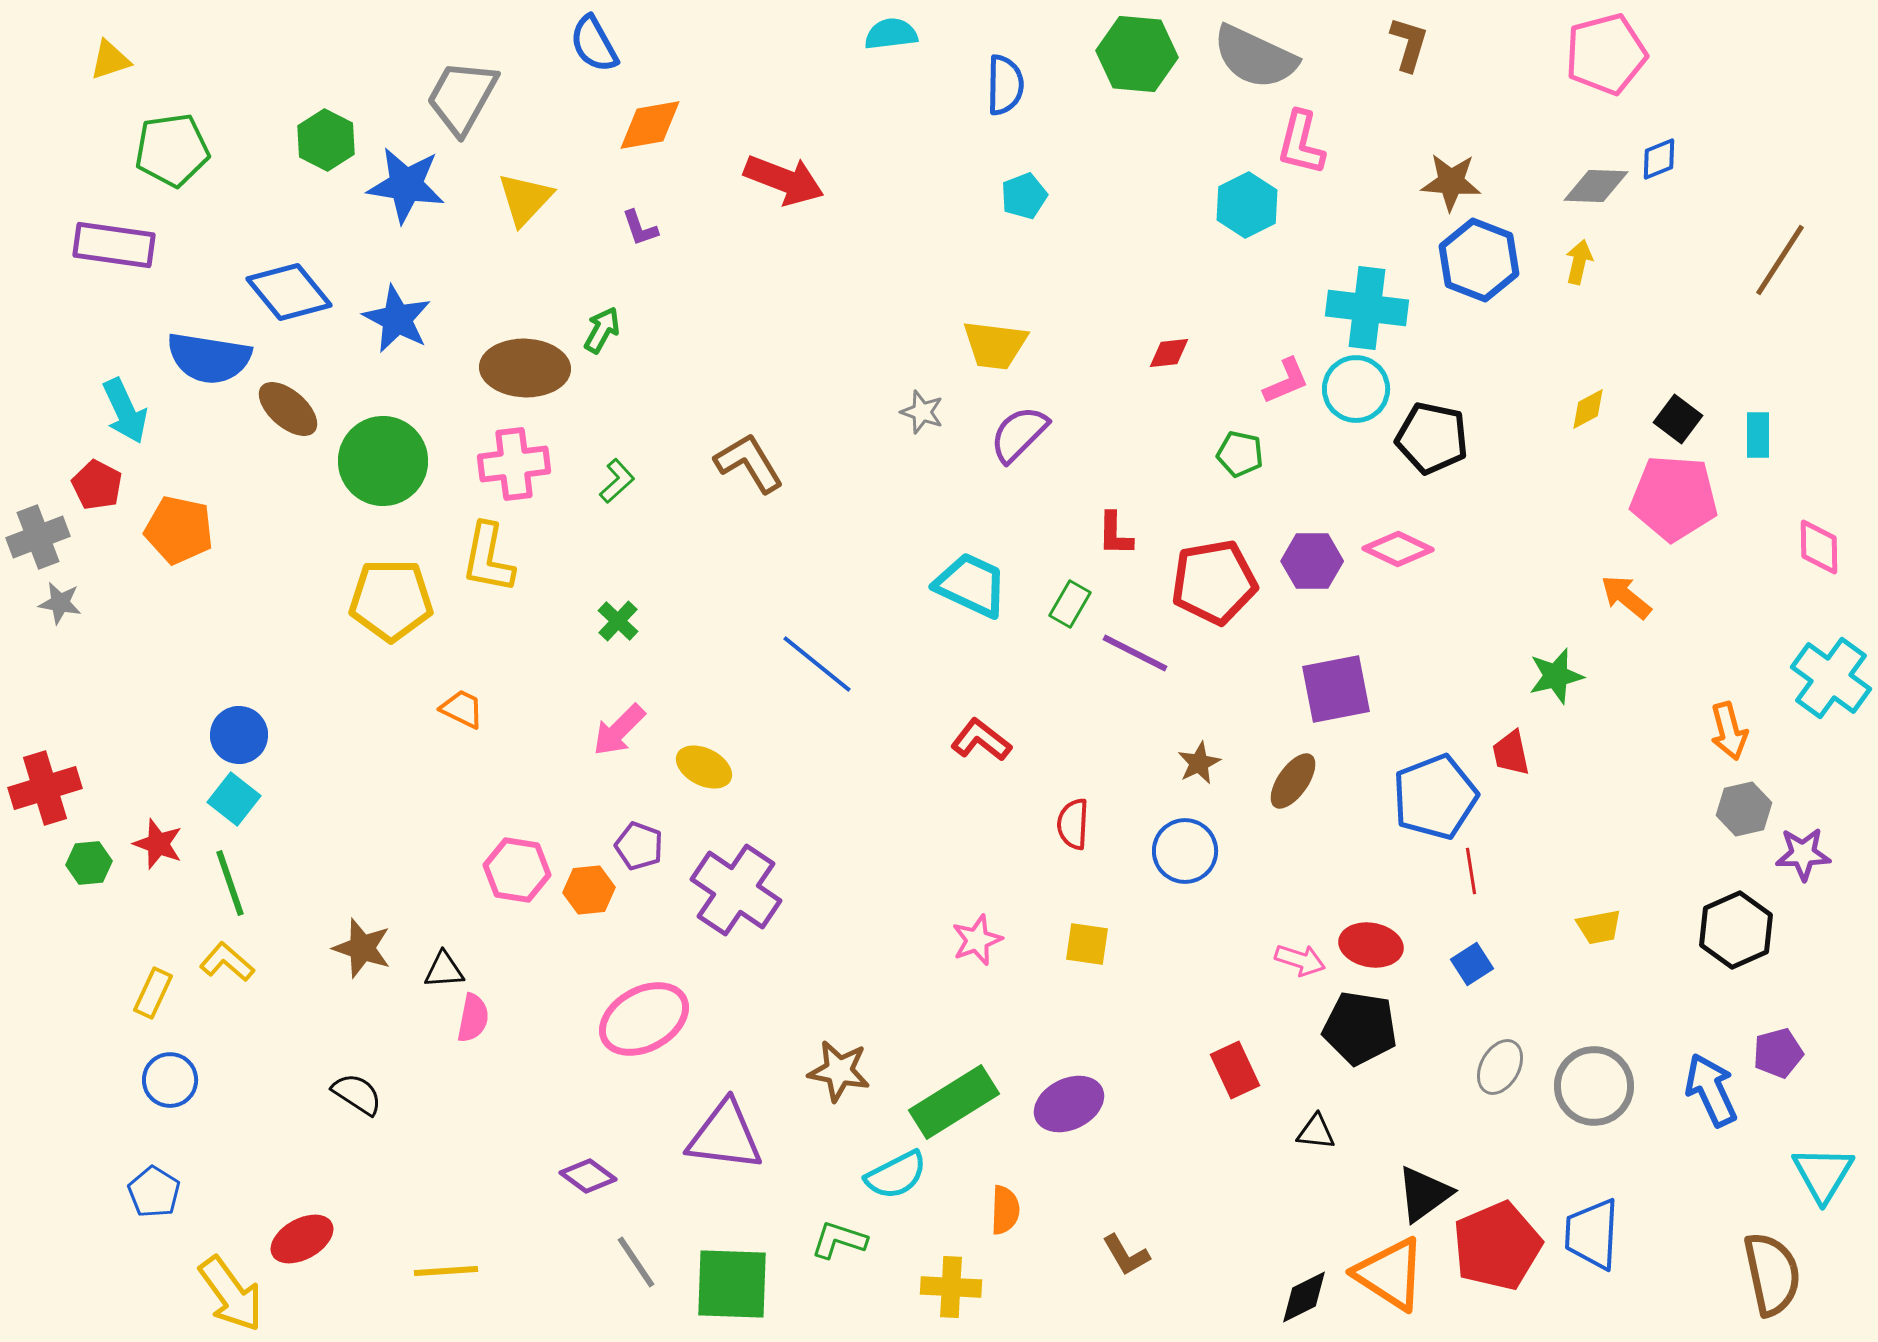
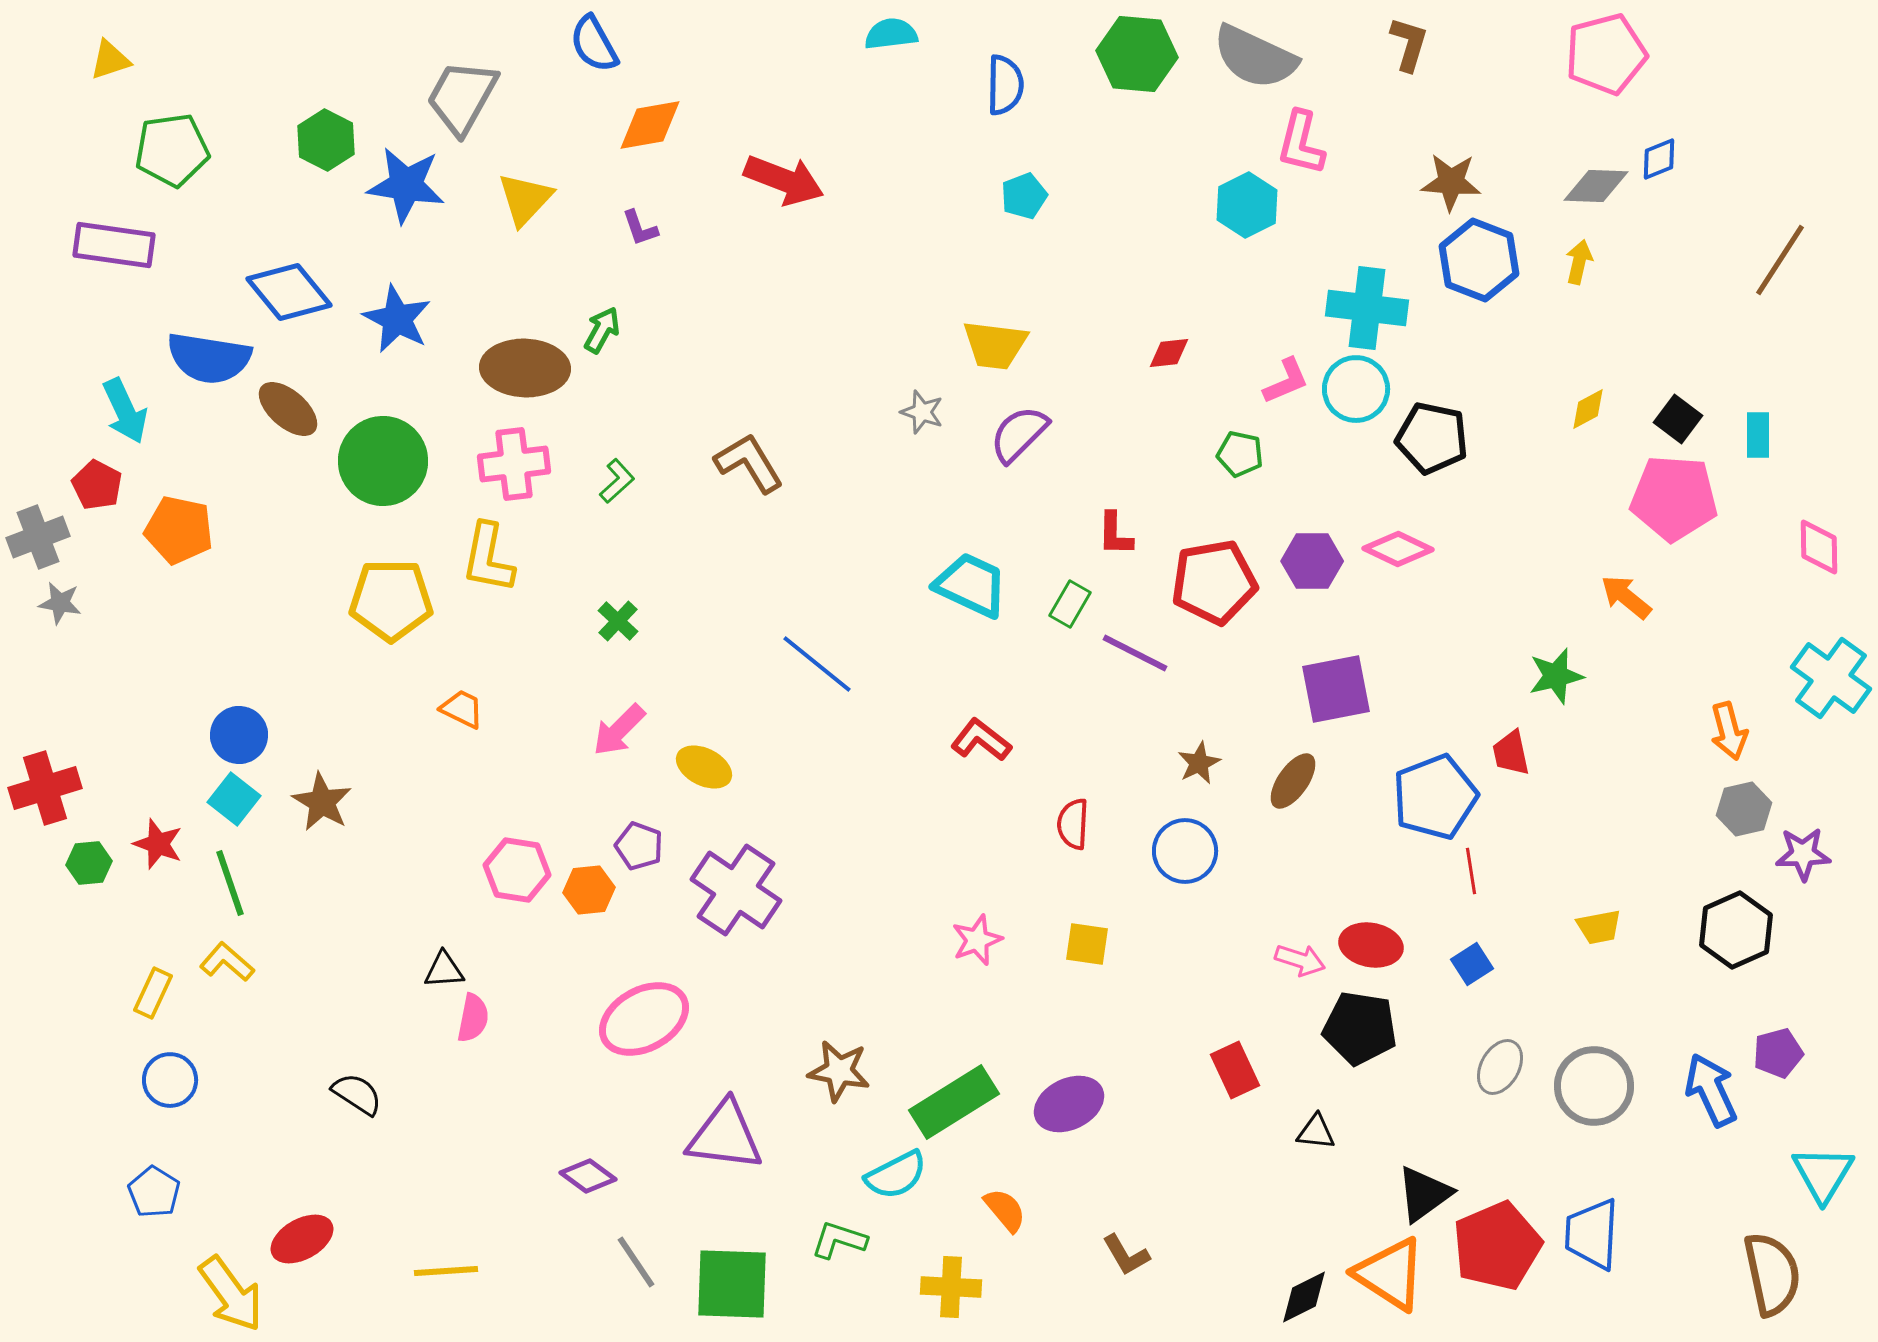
brown star at (362, 948): moved 40 px left, 146 px up; rotated 12 degrees clockwise
orange semicircle at (1005, 1210): rotated 42 degrees counterclockwise
